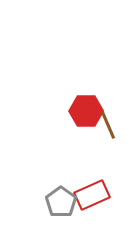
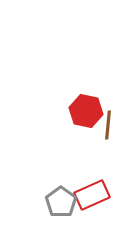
red hexagon: rotated 12 degrees clockwise
brown line: rotated 28 degrees clockwise
